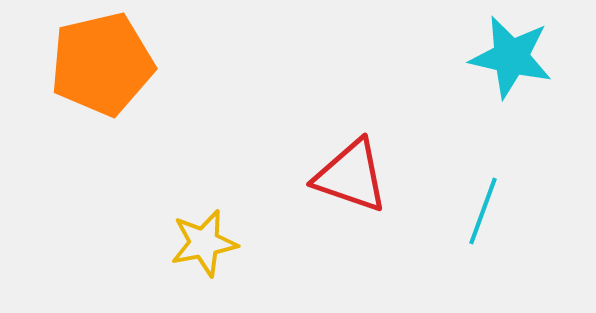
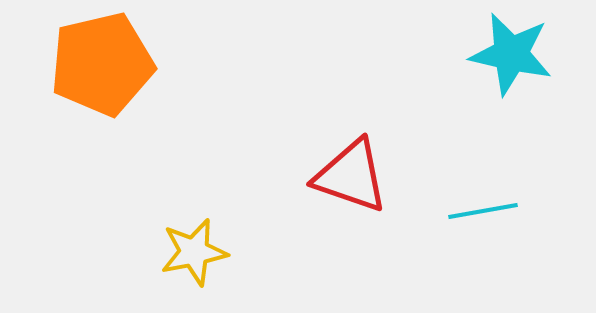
cyan star: moved 3 px up
cyan line: rotated 60 degrees clockwise
yellow star: moved 10 px left, 9 px down
